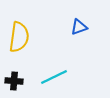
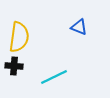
blue triangle: rotated 42 degrees clockwise
black cross: moved 15 px up
